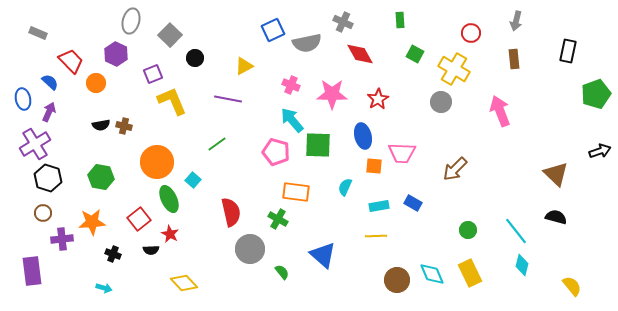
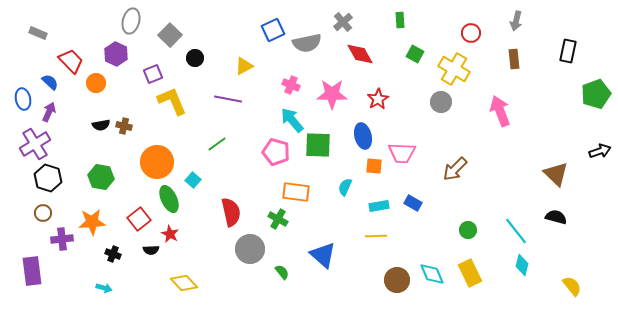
gray cross at (343, 22): rotated 24 degrees clockwise
